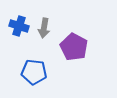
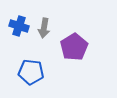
purple pentagon: rotated 12 degrees clockwise
blue pentagon: moved 3 px left
